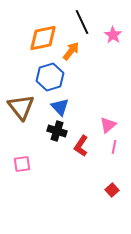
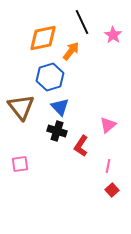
pink line: moved 6 px left, 19 px down
pink square: moved 2 px left
